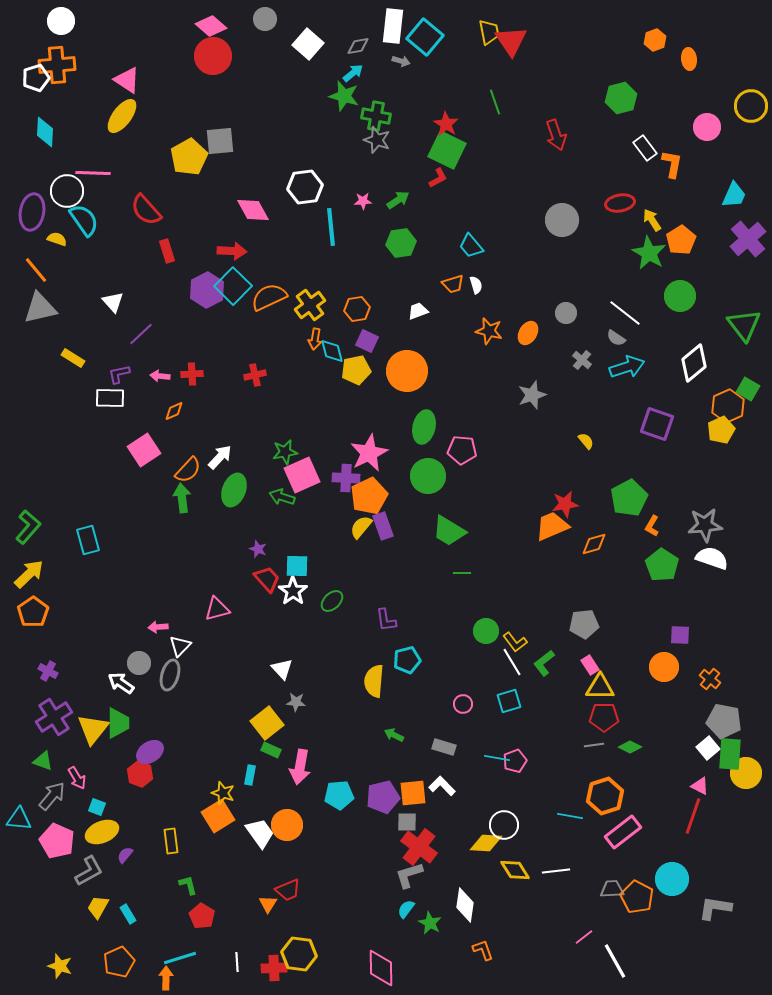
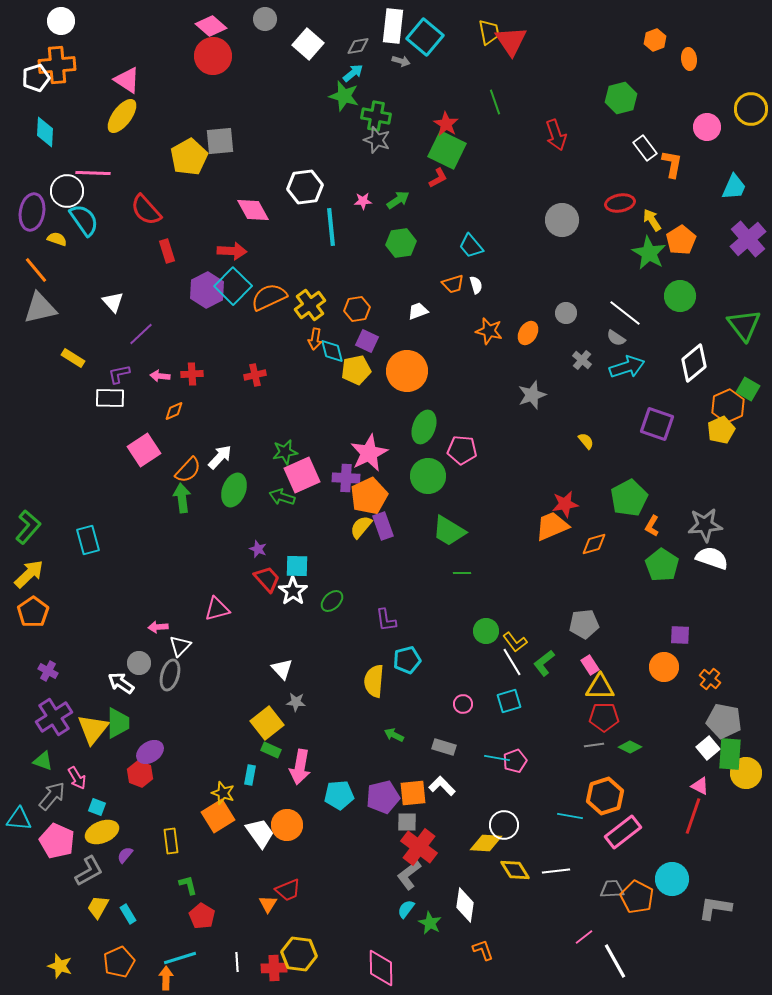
yellow circle at (751, 106): moved 3 px down
cyan trapezoid at (734, 195): moved 8 px up
green ellipse at (424, 427): rotated 8 degrees clockwise
gray L-shape at (409, 875): rotated 20 degrees counterclockwise
